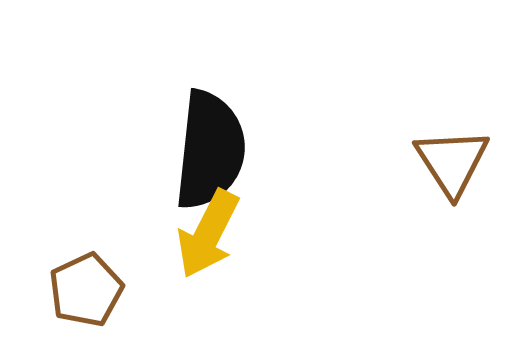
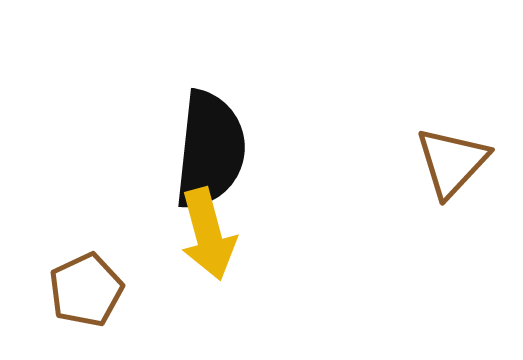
brown triangle: rotated 16 degrees clockwise
yellow arrow: rotated 42 degrees counterclockwise
